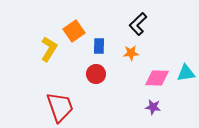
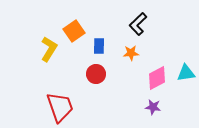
pink diamond: rotated 30 degrees counterclockwise
